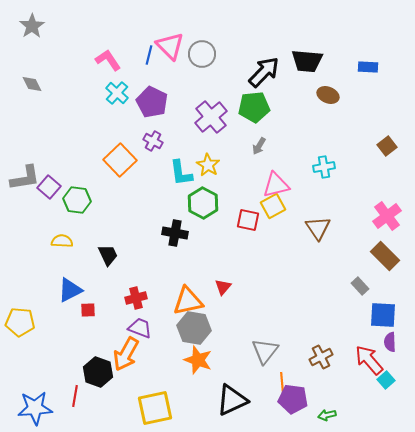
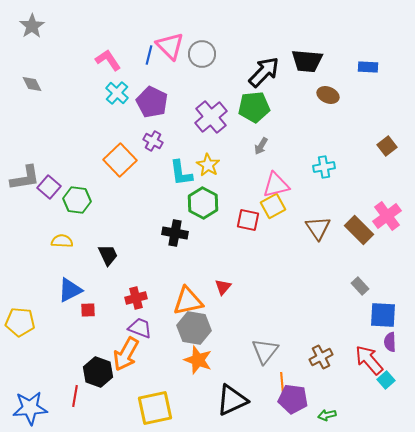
gray arrow at (259, 146): moved 2 px right
brown rectangle at (385, 256): moved 26 px left, 26 px up
blue star at (35, 408): moved 5 px left
